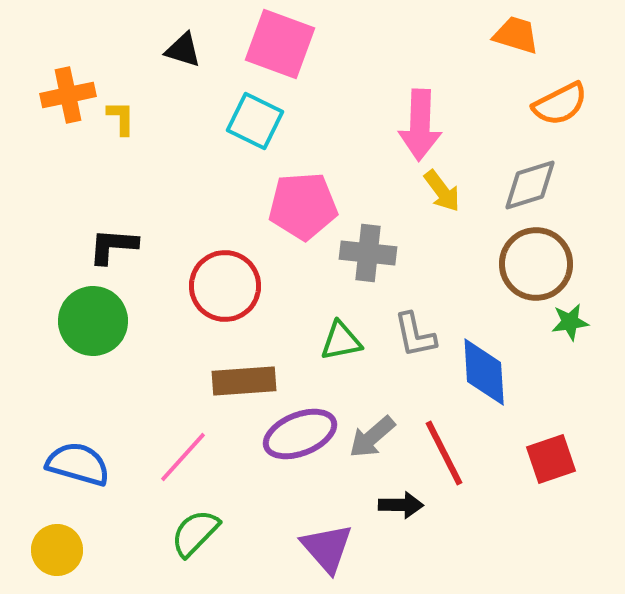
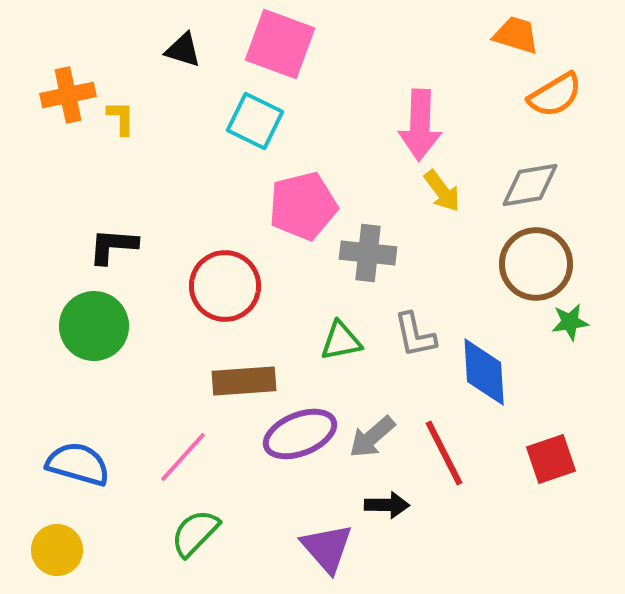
orange semicircle: moved 5 px left, 9 px up; rotated 4 degrees counterclockwise
gray diamond: rotated 8 degrees clockwise
pink pentagon: rotated 10 degrees counterclockwise
green circle: moved 1 px right, 5 px down
black arrow: moved 14 px left
